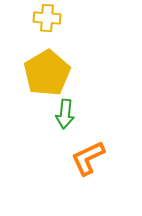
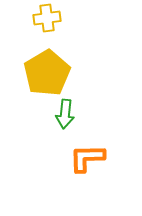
yellow cross: rotated 12 degrees counterclockwise
orange L-shape: moved 1 px left; rotated 24 degrees clockwise
